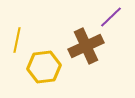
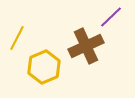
yellow line: moved 2 px up; rotated 15 degrees clockwise
yellow hexagon: rotated 16 degrees counterclockwise
